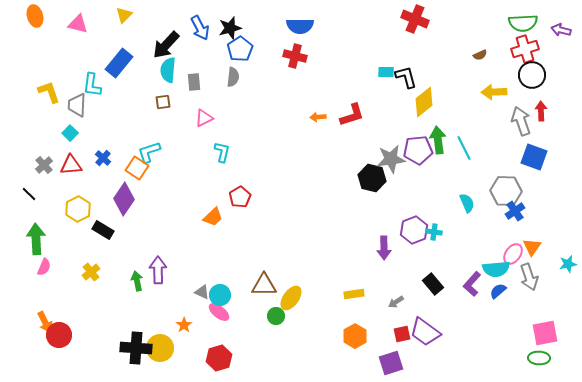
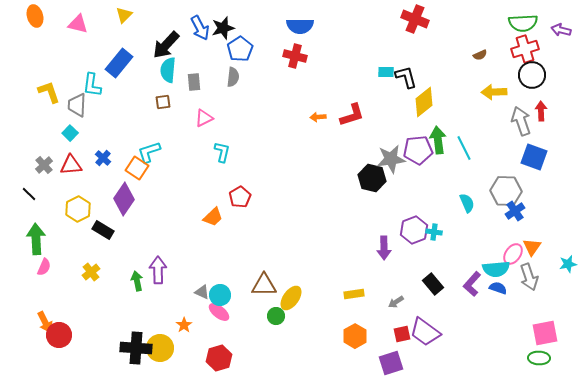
black star at (230, 28): moved 7 px left
blue semicircle at (498, 291): moved 3 px up; rotated 60 degrees clockwise
